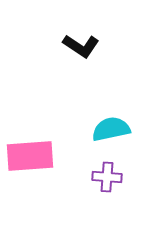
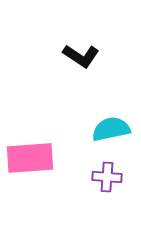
black L-shape: moved 10 px down
pink rectangle: moved 2 px down
